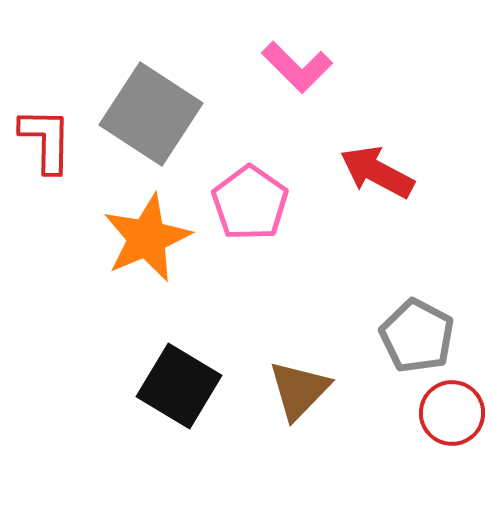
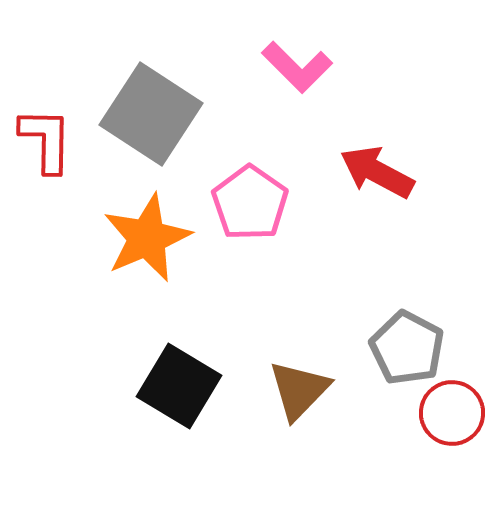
gray pentagon: moved 10 px left, 12 px down
